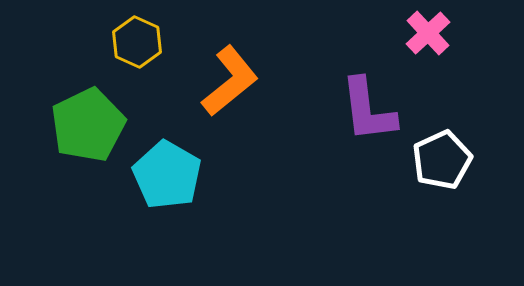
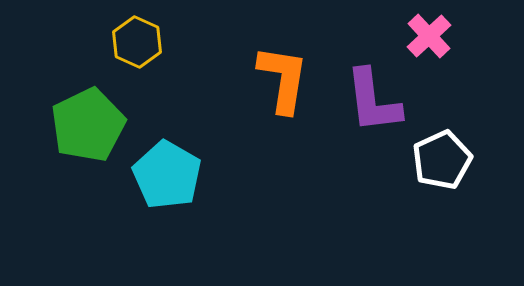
pink cross: moved 1 px right, 3 px down
orange L-shape: moved 53 px right, 2 px up; rotated 42 degrees counterclockwise
purple L-shape: moved 5 px right, 9 px up
